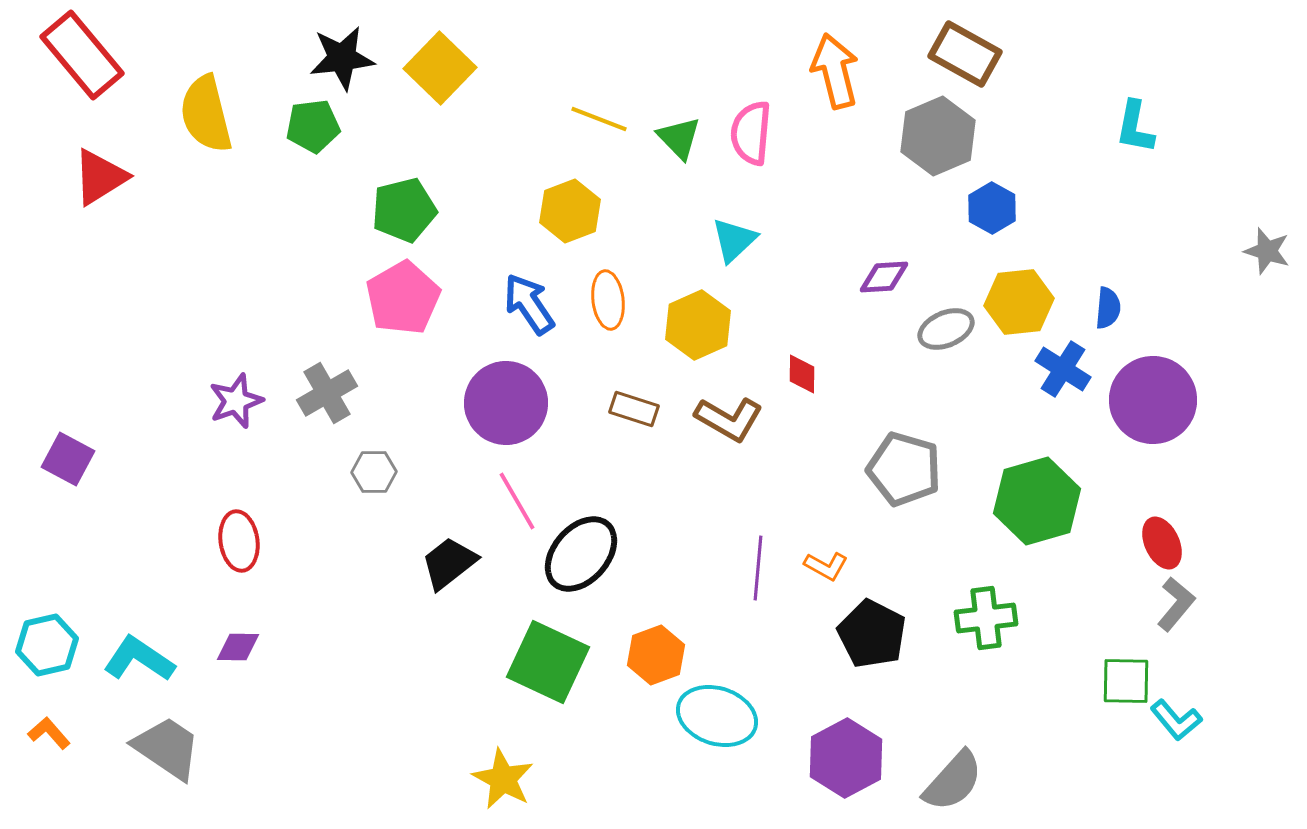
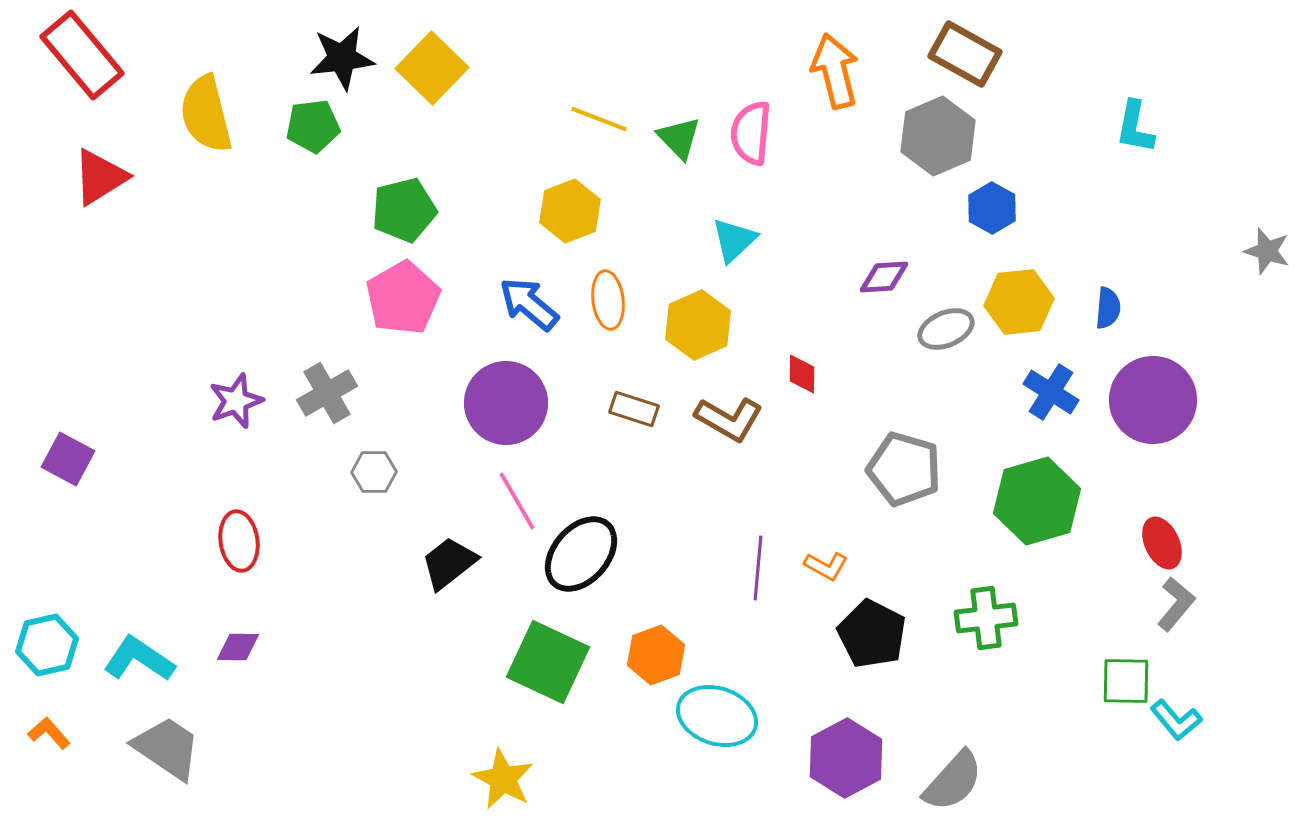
yellow square at (440, 68): moved 8 px left
blue arrow at (529, 304): rotated 16 degrees counterclockwise
blue cross at (1063, 369): moved 12 px left, 23 px down
